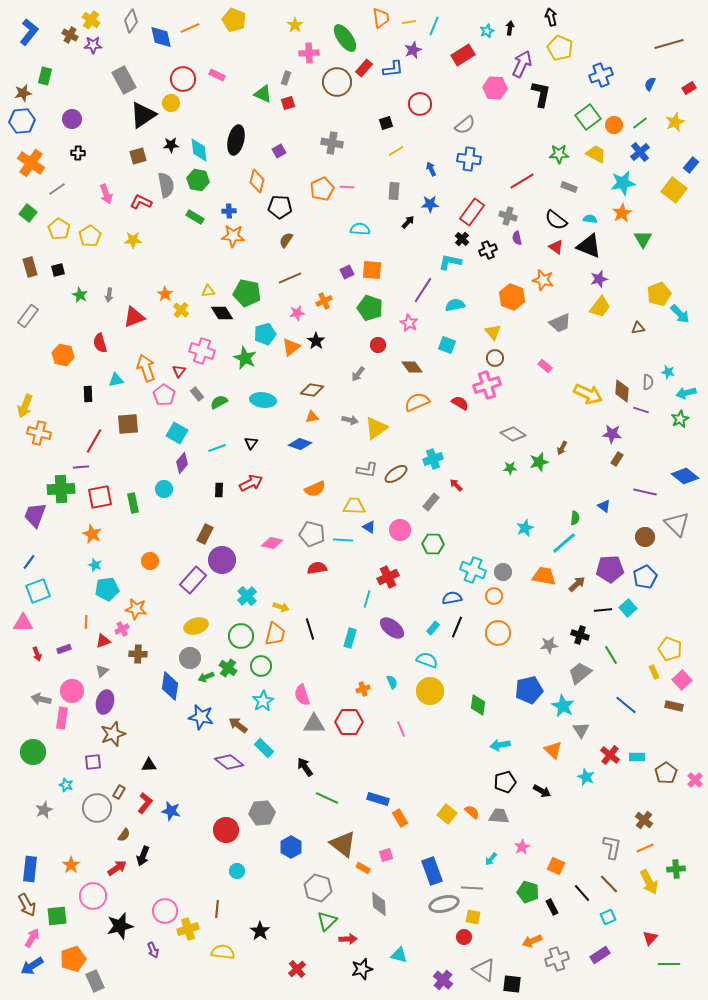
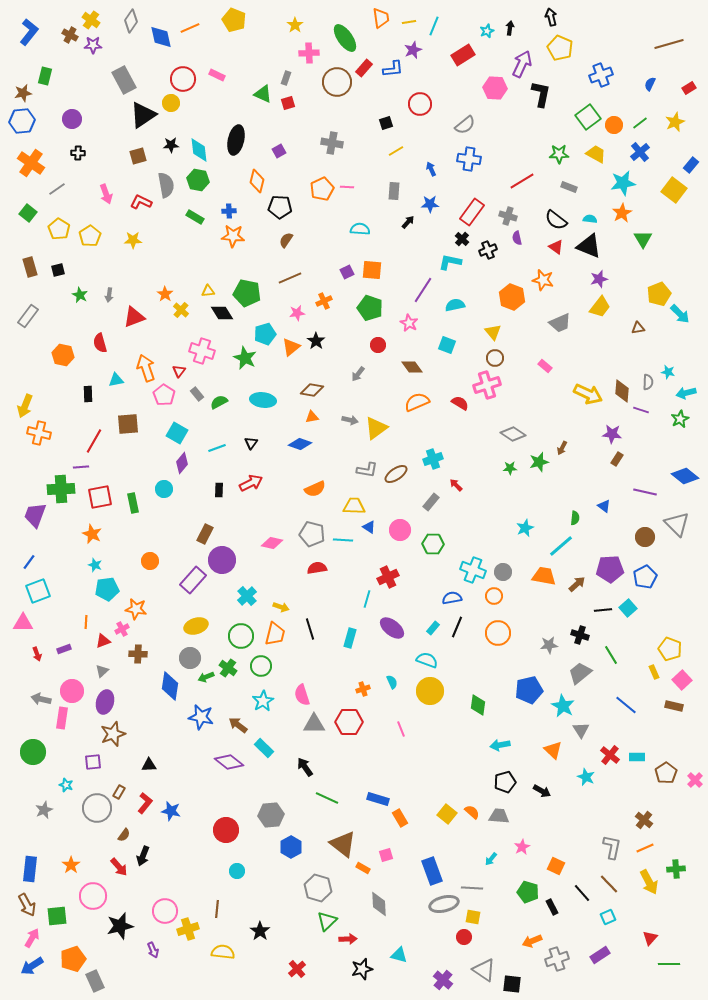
cyan line at (564, 543): moved 3 px left, 3 px down
gray hexagon at (262, 813): moved 9 px right, 2 px down
red arrow at (117, 868): moved 2 px right, 1 px up; rotated 84 degrees clockwise
